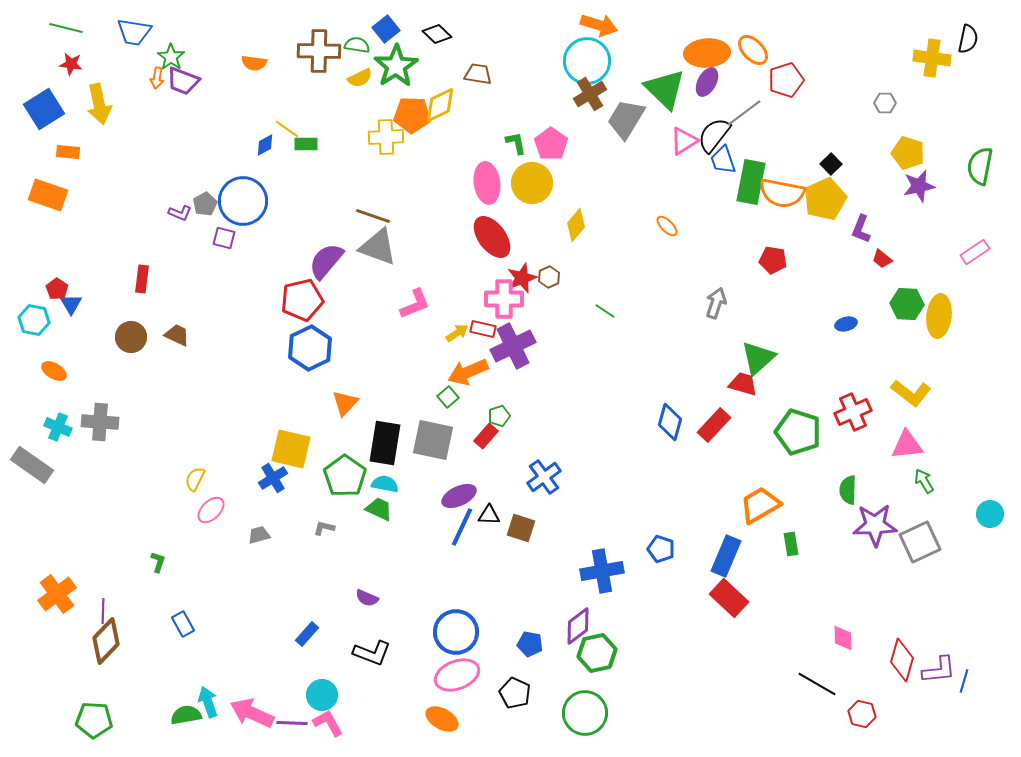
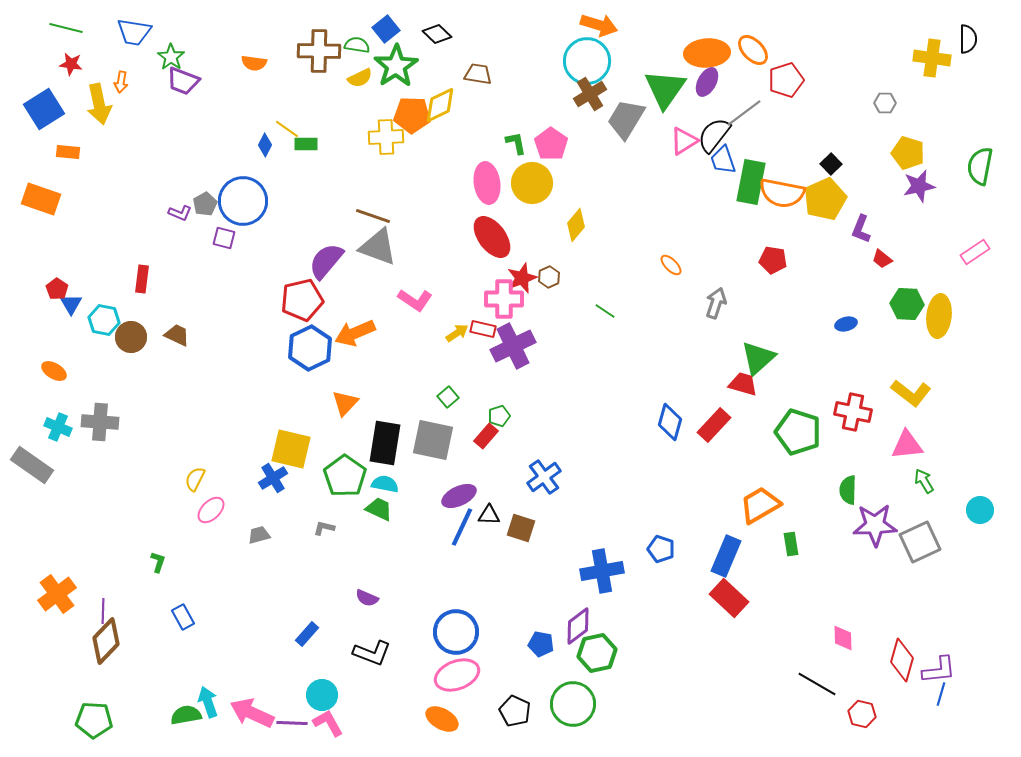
black semicircle at (968, 39): rotated 12 degrees counterclockwise
orange arrow at (157, 78): moved 36 px left, 4 px down
green triangle at (665, 89): rotated 21 degrees clockwise
blue diamond at (265, 145): rotated 35 degrees counterclockwise
orange rectangle at (48, 195): moved 7 px left, 4 px down
orange ellipse at (667, 226): moved 4 px right, 39 px down
pink L-shape at (415, 304): moved 4 px up; rotated 56 degrees clockwise
cyan hexagon at (34, 320): moved 70 px right
orange arrow at (468, 372): moved 113 px left, 39 px up
red cross at (853, 412): rotated 36 degrees clockwise
cyan circle at (990, 514): moved 10 px left, 4 px up
blue rectangle at (183, 624): moved 7 px up
blue pentagon at (530, 644): moved 11 px right
blue line at (964, 681): moved 23 px left, 13 px down
black pentagon at (515, 693): moved 18 px down
green circle at (585, 713): moved 12 px left, 9 px up
